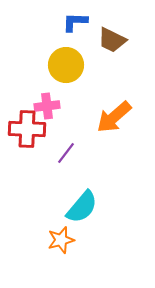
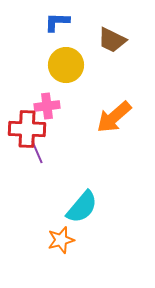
blue L-shape: moved 18 px left
purple line: moved 29 px left, 1 px up; rotated 60 degrees counterclockwise
